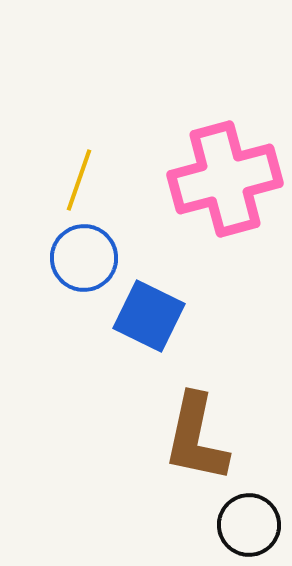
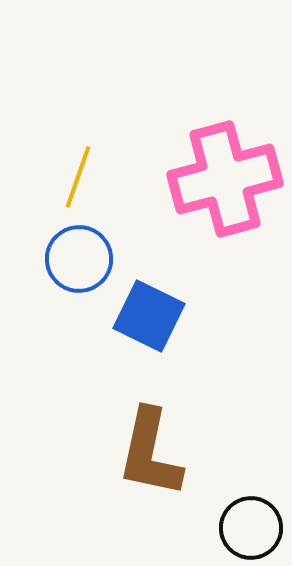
yellow line: moved 1 px left, 3 px up
blue circle: moved 5 px left, 1 px down
brown L-shape: moved 46 px left, 15 px down
black circle: moved 2 px right, 3 px down
